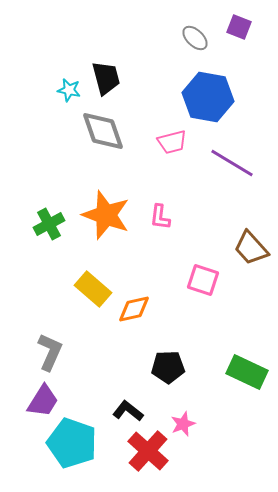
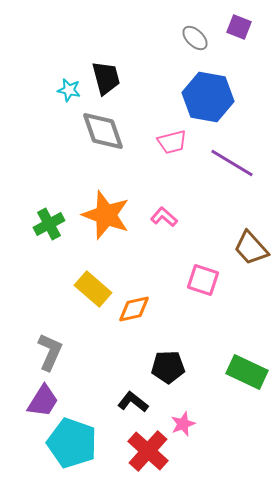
pink L-shape: moved 4 px right; rotated 124 degrees clockwise
black L-shape: moved 5 px right, 9 px up
